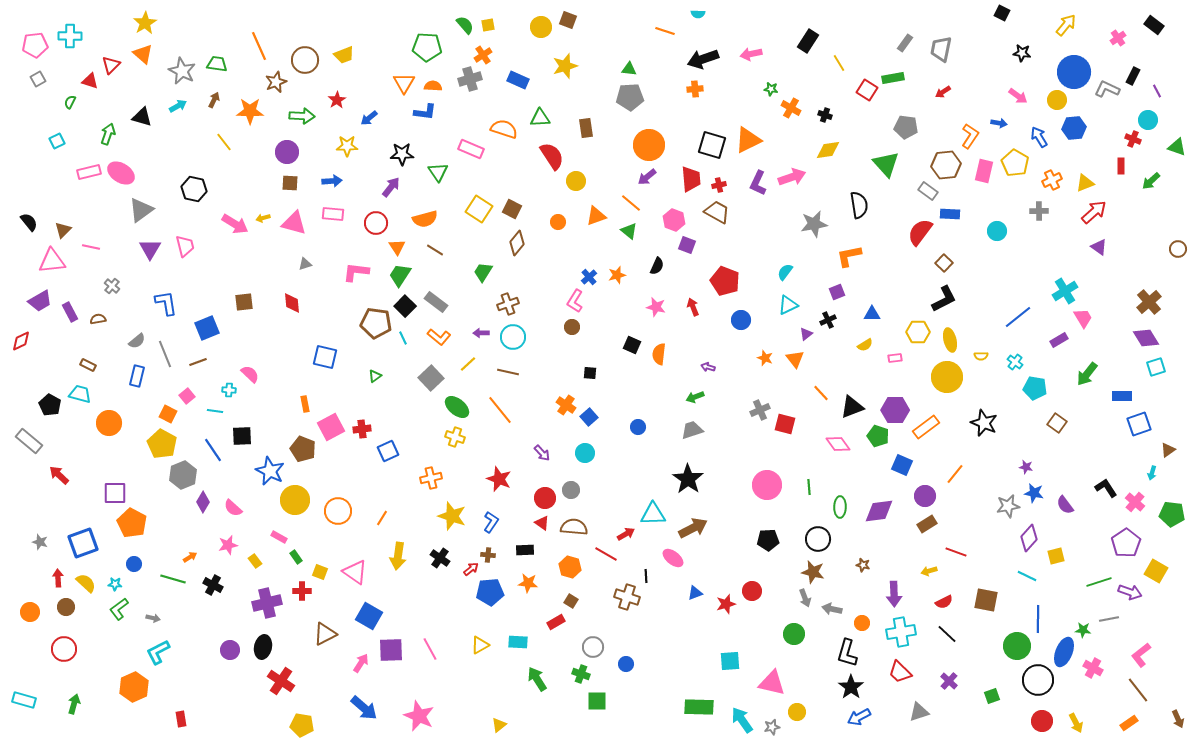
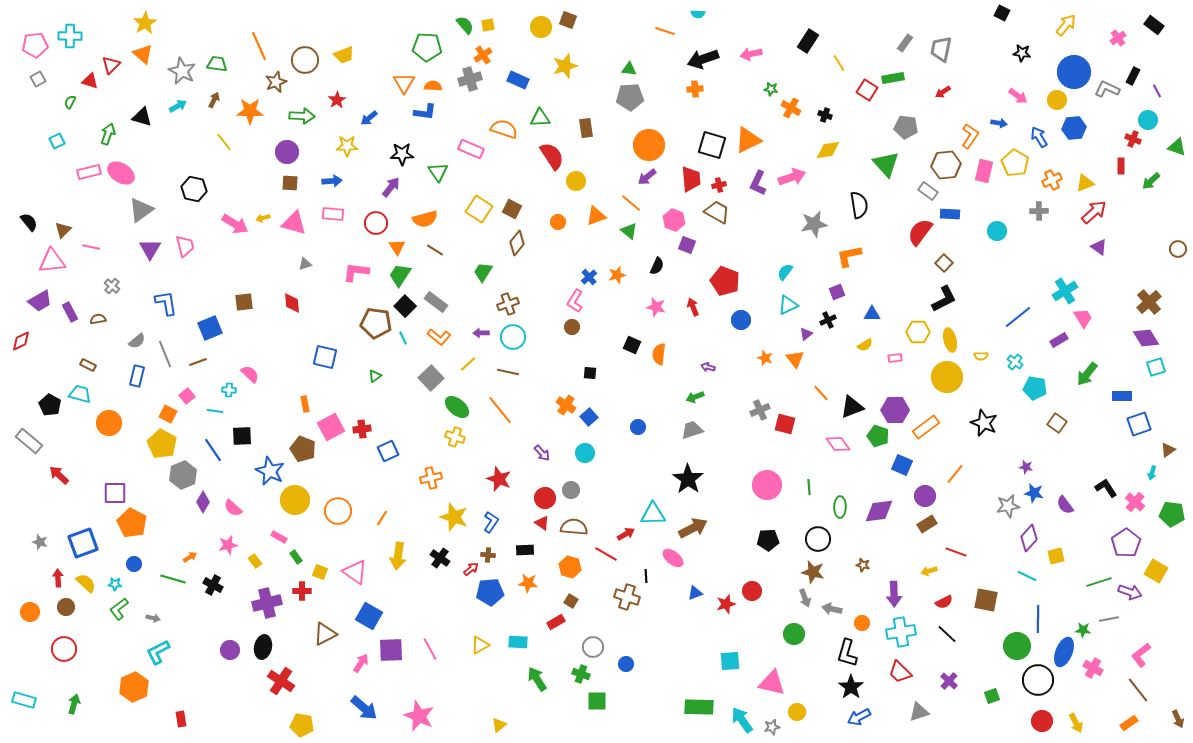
blue square at (207, 328): moved 3 px right
yellow star at (452, 516): moved 2 px right, 1 px down
